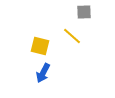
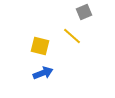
gray square: rotated 21 degrees counterclockwise
blue arrow: rotated 138 degrees counterclockwise
